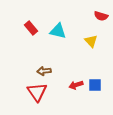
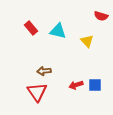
yellow triangle: moved 4 px left
